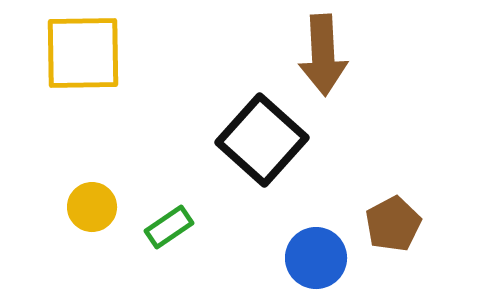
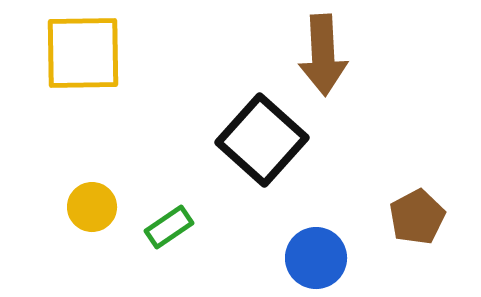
brown pentagon: moved 24 px right, 7 px up
